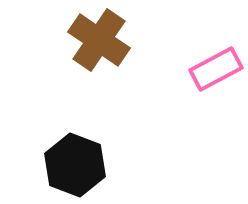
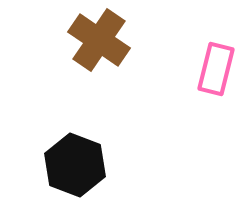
pink rectangle: rotated 48 degrees counterclockwise
